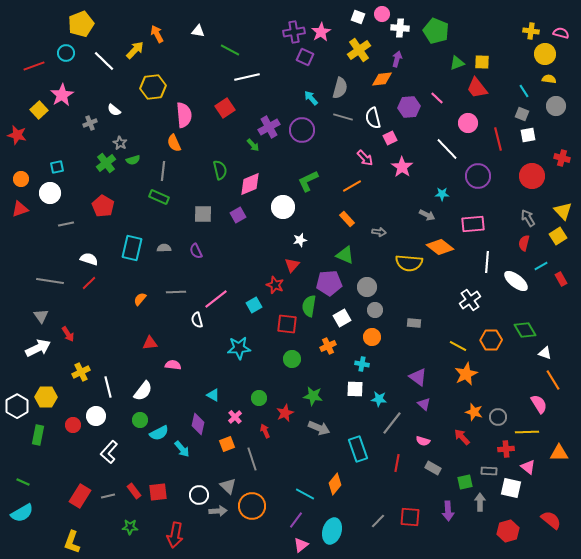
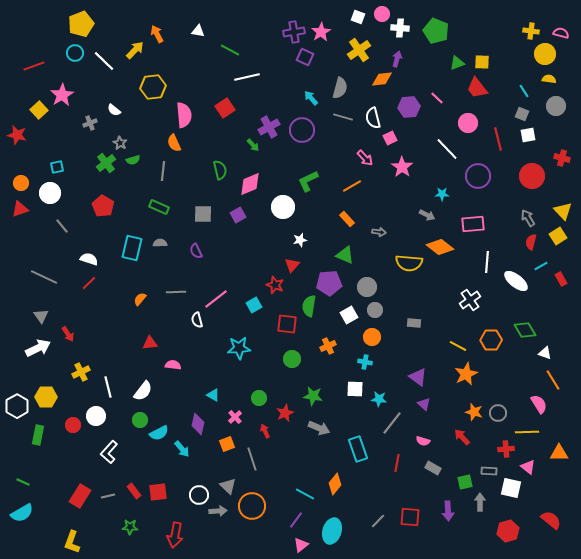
cyan circle at (66, 53): moved 9 px right
orange circle at (21, 179): moved 4 px down
green rectangle at (159, 197): moved 10 px down
gray line at (66, 224): moved 4 px left, 2 px down; rotated 63 degrees clockwise
red semicircle at (524, 243): moved 7 px right, 1 px up
gray semicircle at (164, 248): moved 4 px left, 5 px up
gray line at (50, 281): moved 6 px left, 4 px up; rotated 16 degrees clockwise
white square at (342, 318): moved 7 px right, 3 px up
cyan cross at (362, 364): moved 3 px right, 2 px up
gray circle at (498, 417): moved 4 px up
